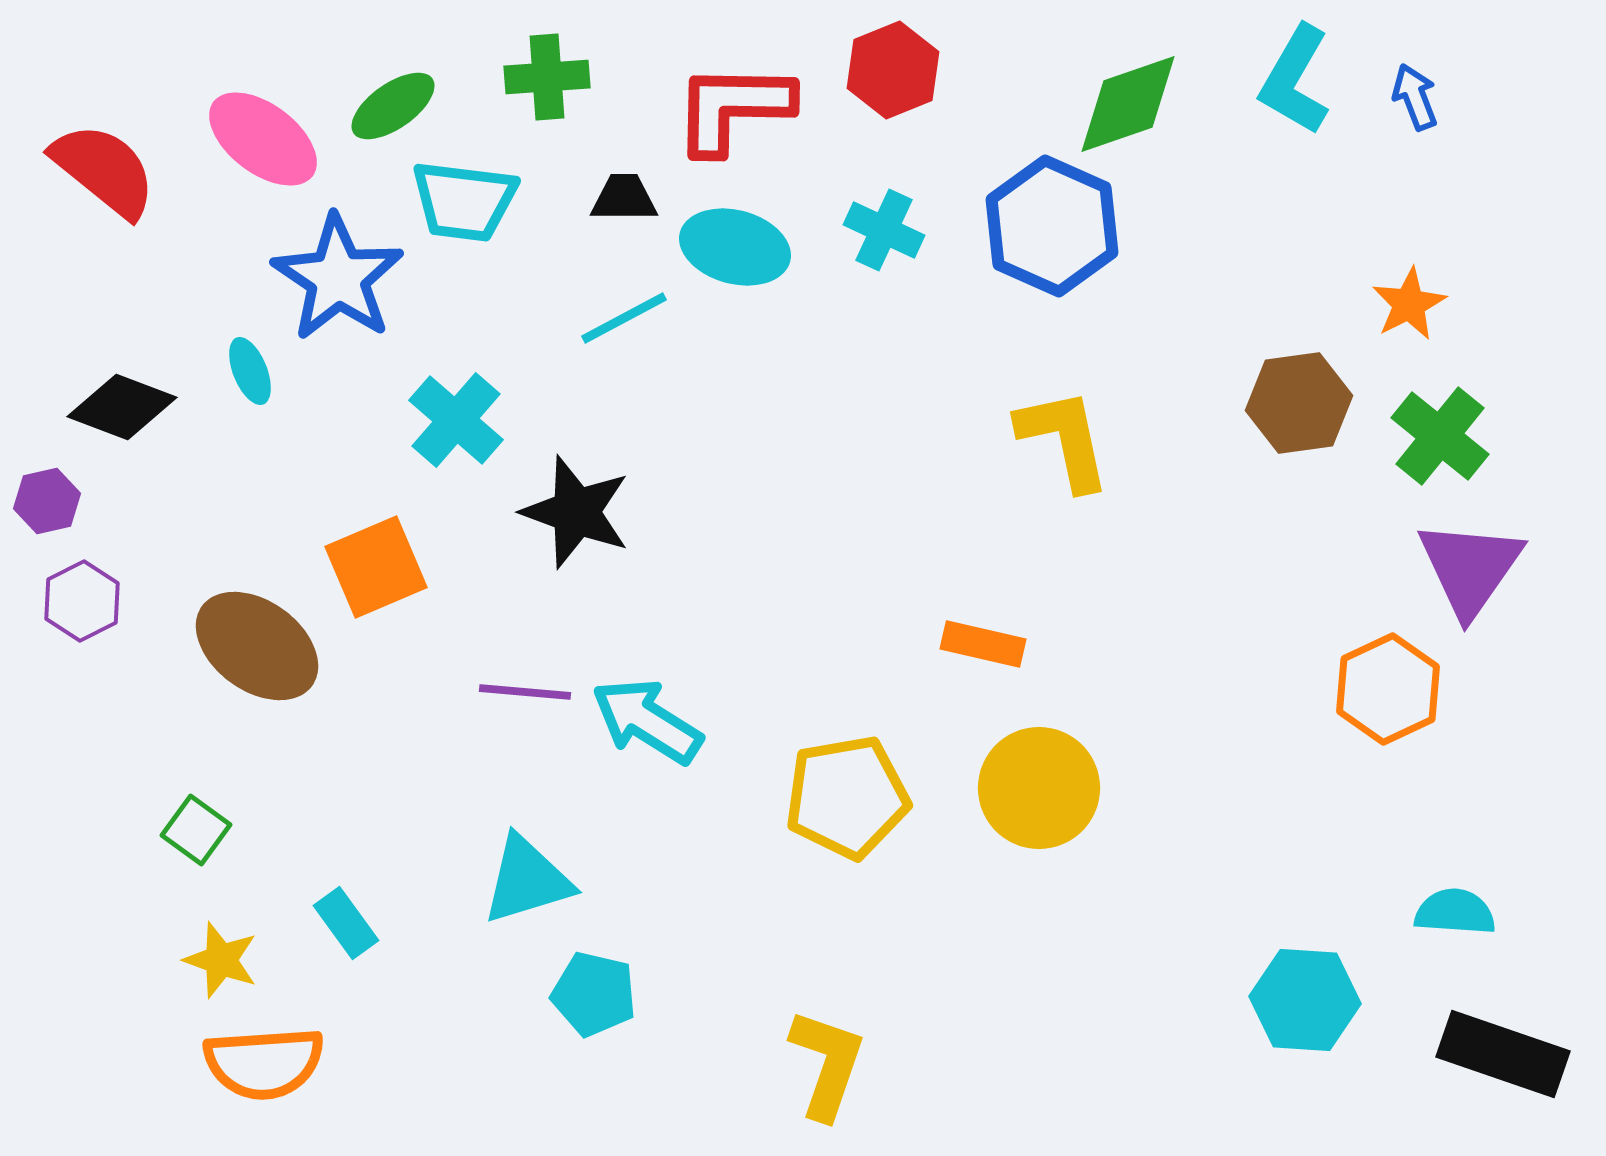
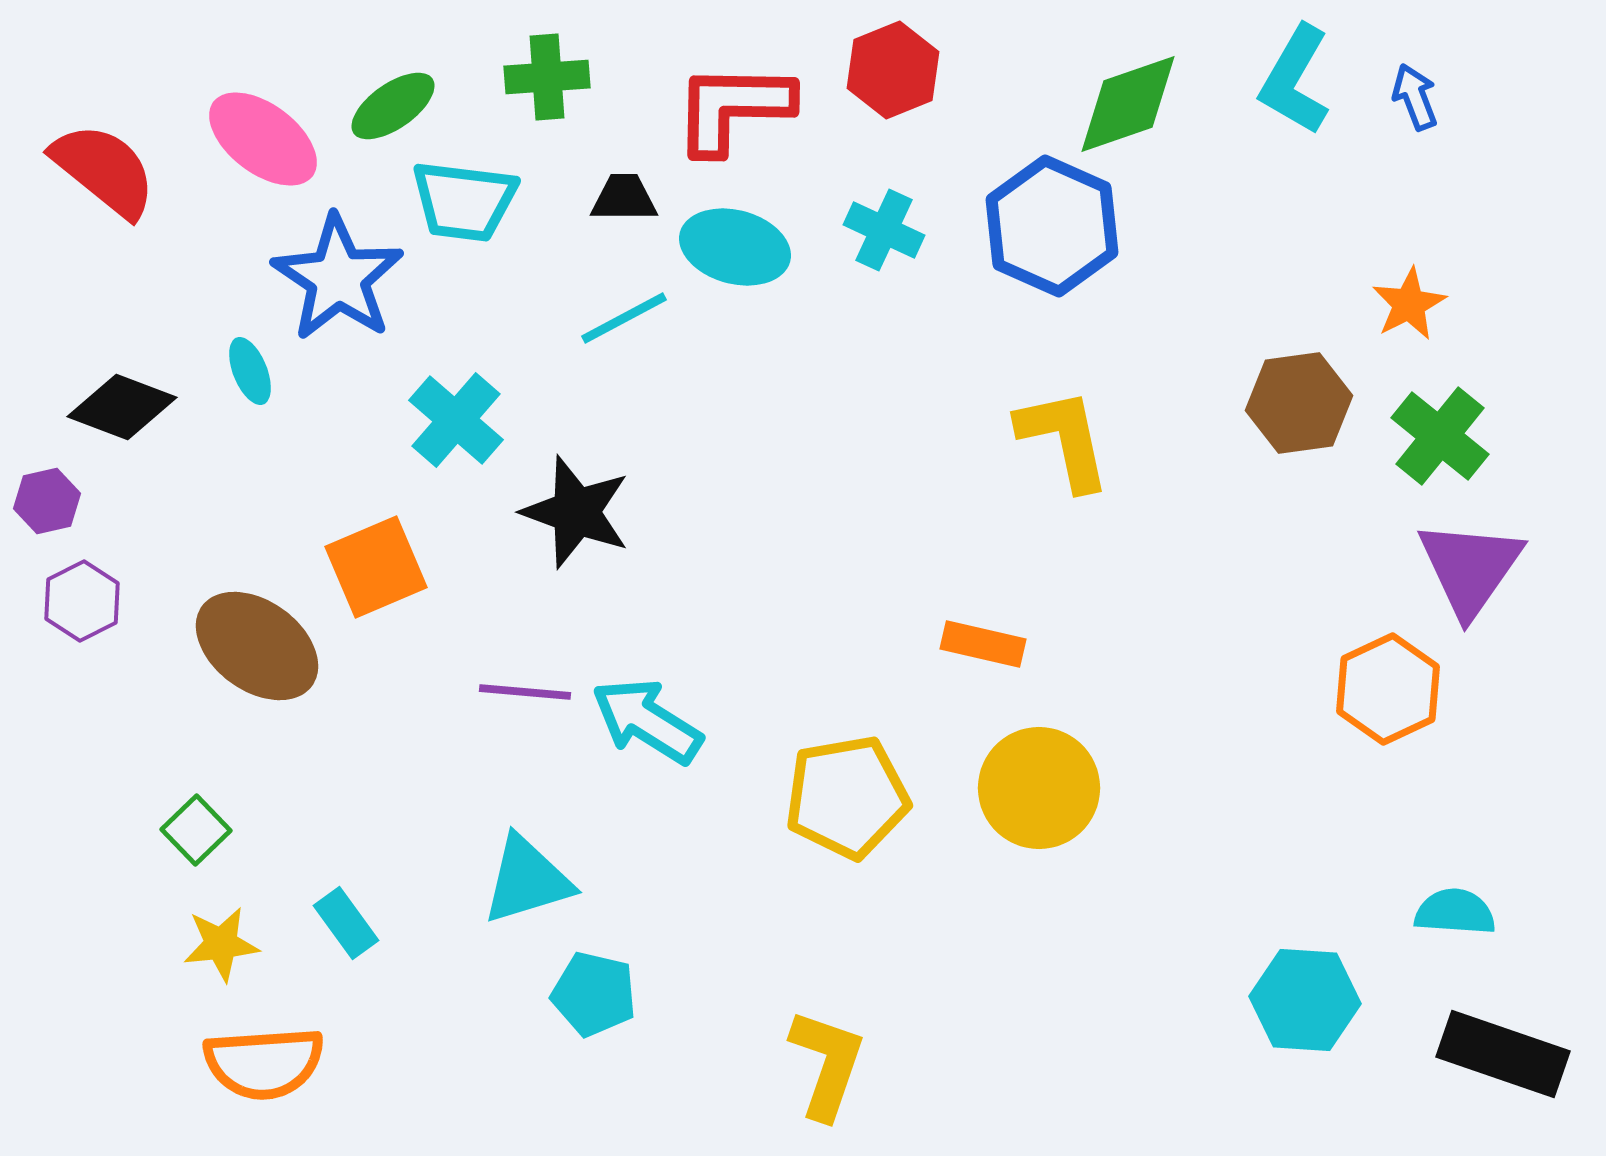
green square at (196, 830): rotated 10 degrees clockwise
yellow star at (221, 960): moved 16 px up; rotated 26 degrees counterclockwise
